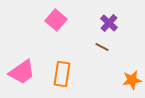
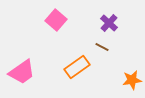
orange rectangle: moved 15 px right, 7 px up; rotated 45 degrees clockwise
